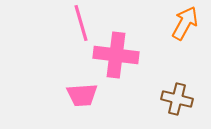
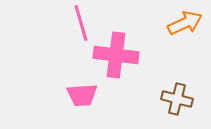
orange arrow: rotated 36 degrees clockwise
